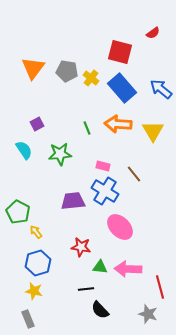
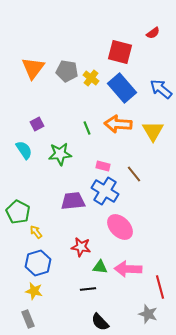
black line: moved 2 px right
black semicircle: moved 12 px down
